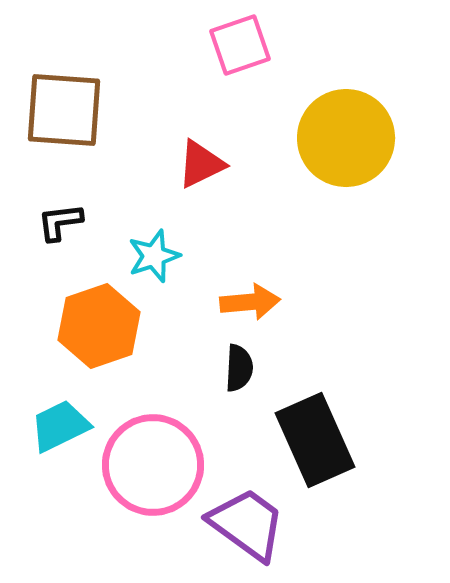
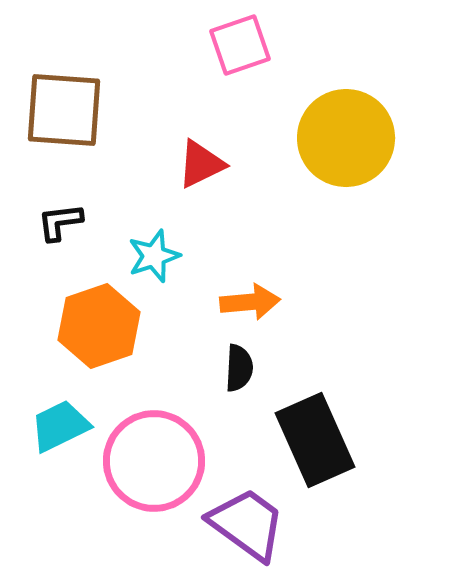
pink circle: moved 1 px right, 4 px up
